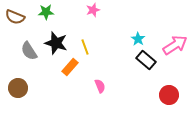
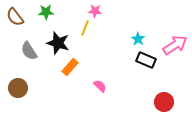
pink star: moved 2 px right, 1 px down; rotated 24 degrees clockwise
brown semicircle: rotated 30 degrees clockwise
black star: moved 2 px right
yellow line: moved 19 px up; rotated 42 degrees clockwise
black rectangle: rotated 18 degrees counterclockwise
pink semicircle: rotated 24 degrees counterclockwise
red circle: moved 5 px left, 7 px down
